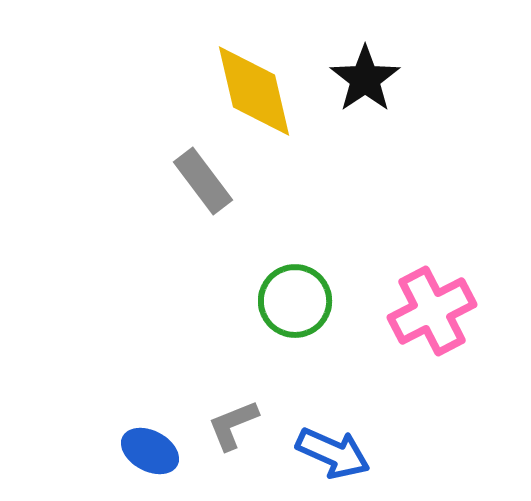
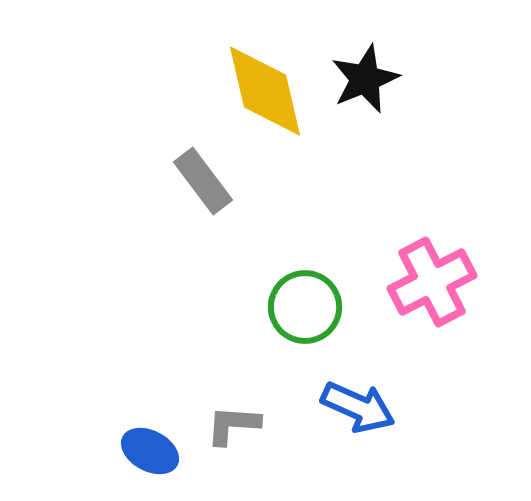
black star: rotated 12 degrees clockwise
yellow diamond: moved 11 px right
green circle: moved 10 px right, 6 px down
pink cross: moved 29 px up
gray L-shape: rotated 26 degrees clockwise
blue arrow: moved 25 px right, 46 px up
